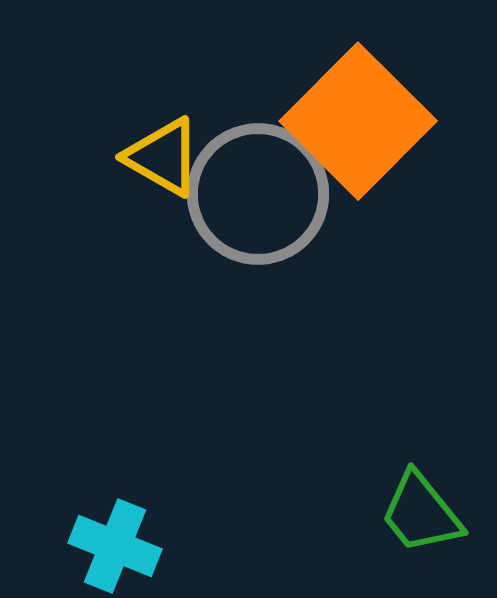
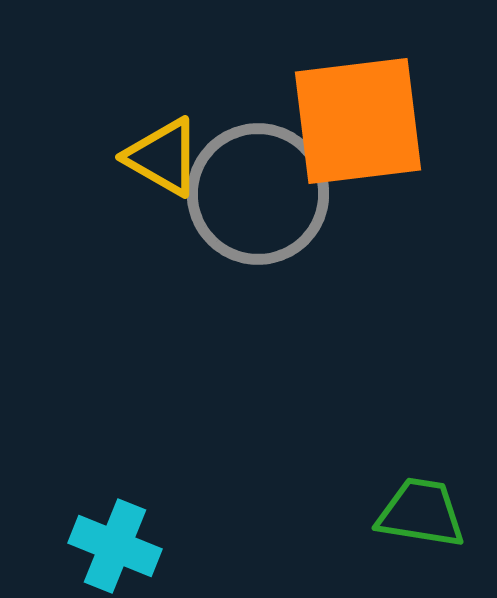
orange square: rotated 38 degrees clockwise
green trapezoid: rotated 138 degrees clockwise
